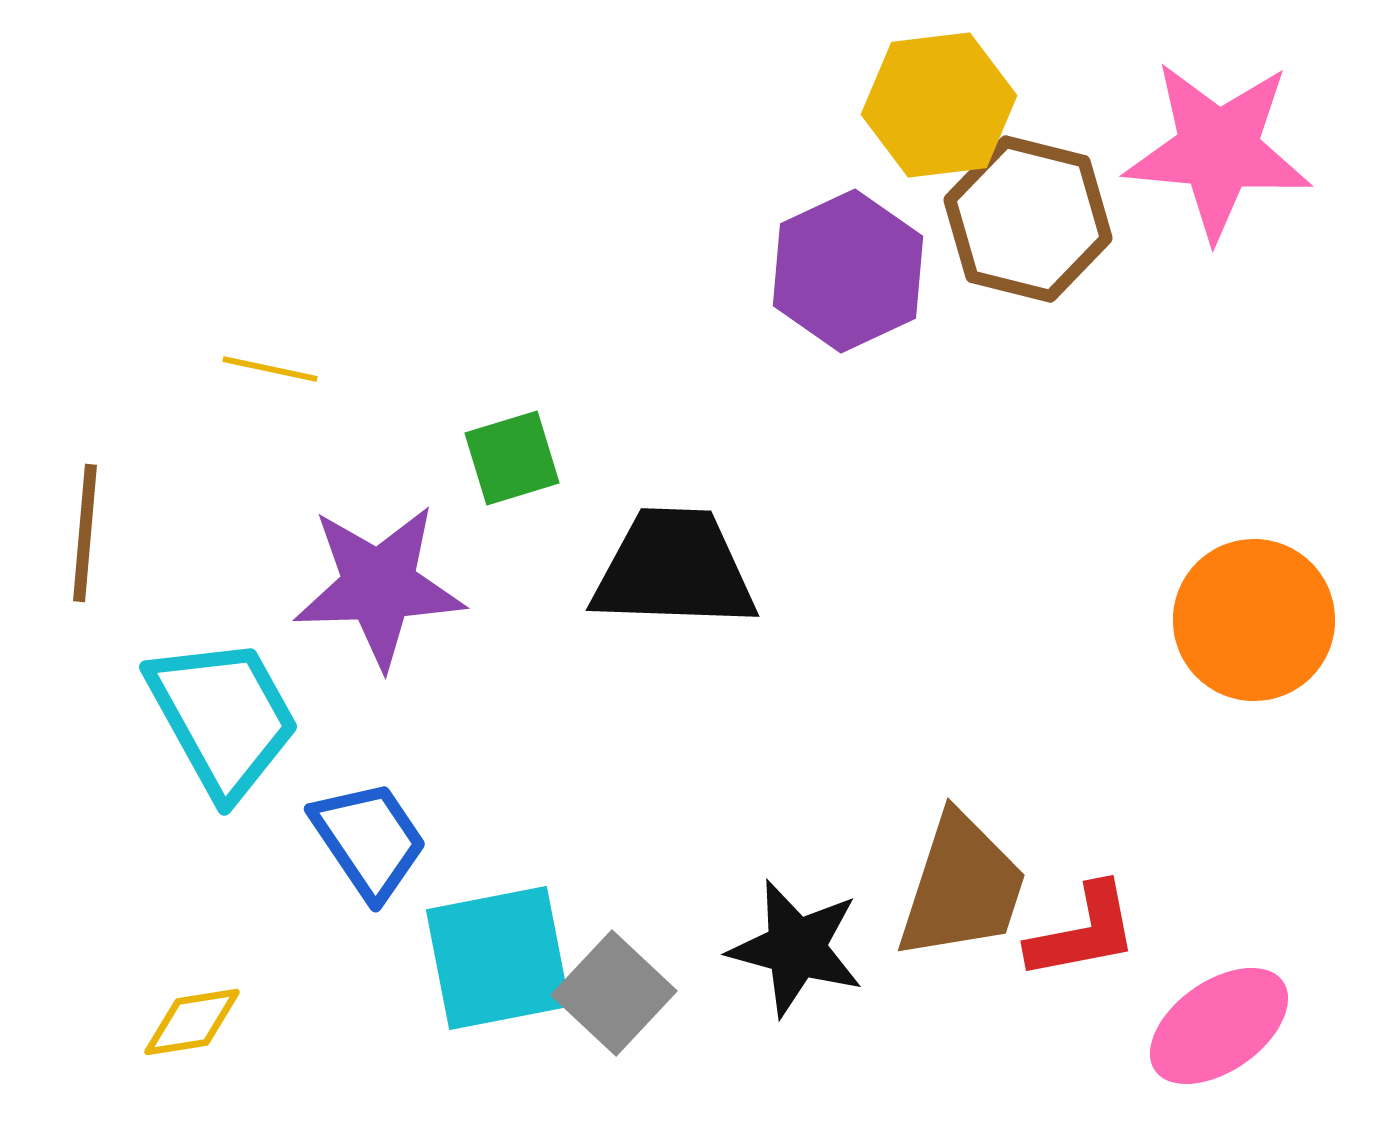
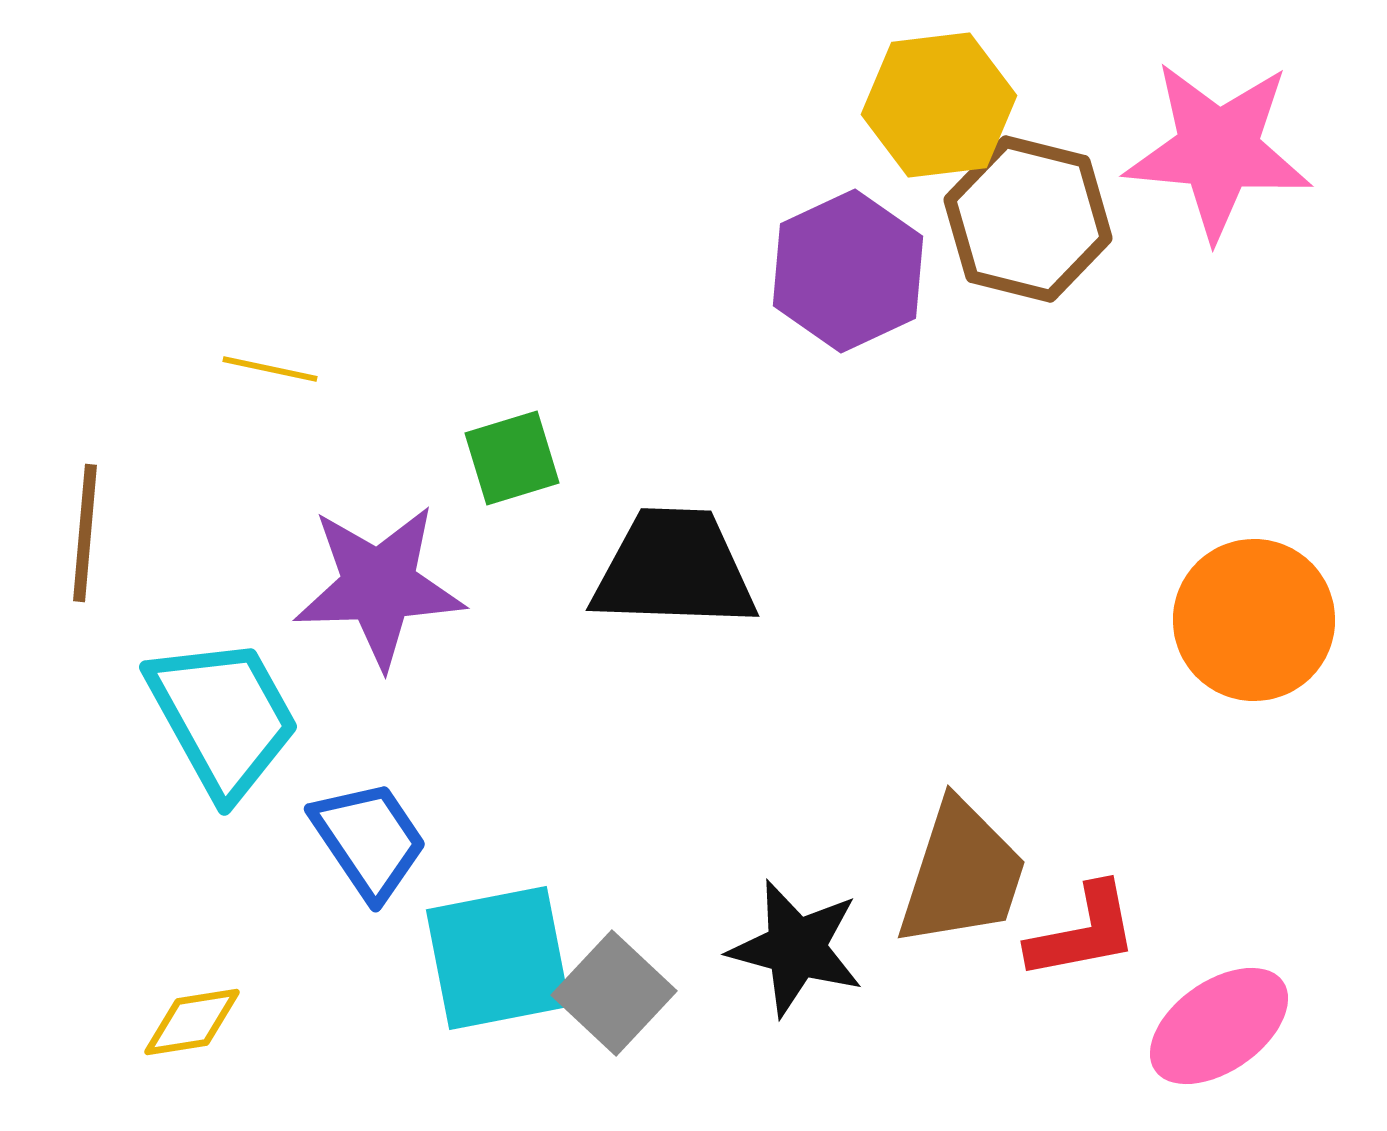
brown trapezoid: moved 13 px up
